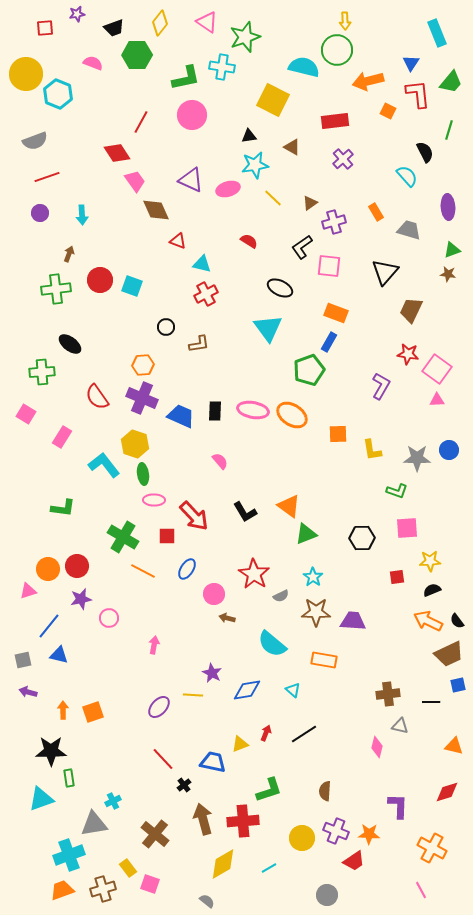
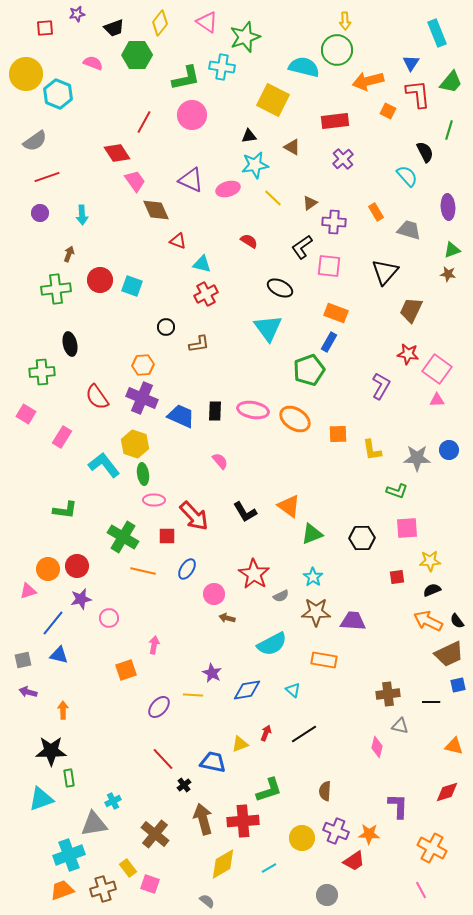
red line at (141, 122): moved 3 px right
gray semicircle at (35, 141): rotated 15 degrees counterclockwise
purple cross at (334, 222): rotated 20 degrees clockwise
black ellipse at (70, 344): rotated 40 degrees clockwise
orange ellipse at (292, 415): moved 3 px right, 4 px down
green L-shape at (63, 508): moved 2 px right, 2 px down
green triangle at (306, 534): moved 6 px right
orange line at (143, 571): rotated 15 degrees counterclockwise
blue line at (49, 626): moved 4 px right, 3 px up
cyan semicircle at (272, 644): rotated 68 degrees counterclockwise
orange square at (93, 712): moved 33 px right, 42 px up
